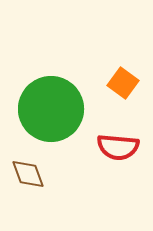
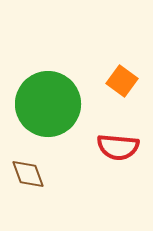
orange square: moved 1 px left, 2 px up
green circle: moved 3 px left, 5 px up
